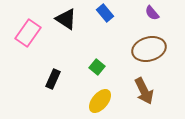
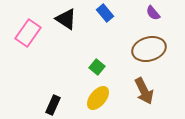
purple semicircle: moved 1 px right
black rectangle: moved 26 px down
yellow ellipse: moved 2 px left, 3 px up
